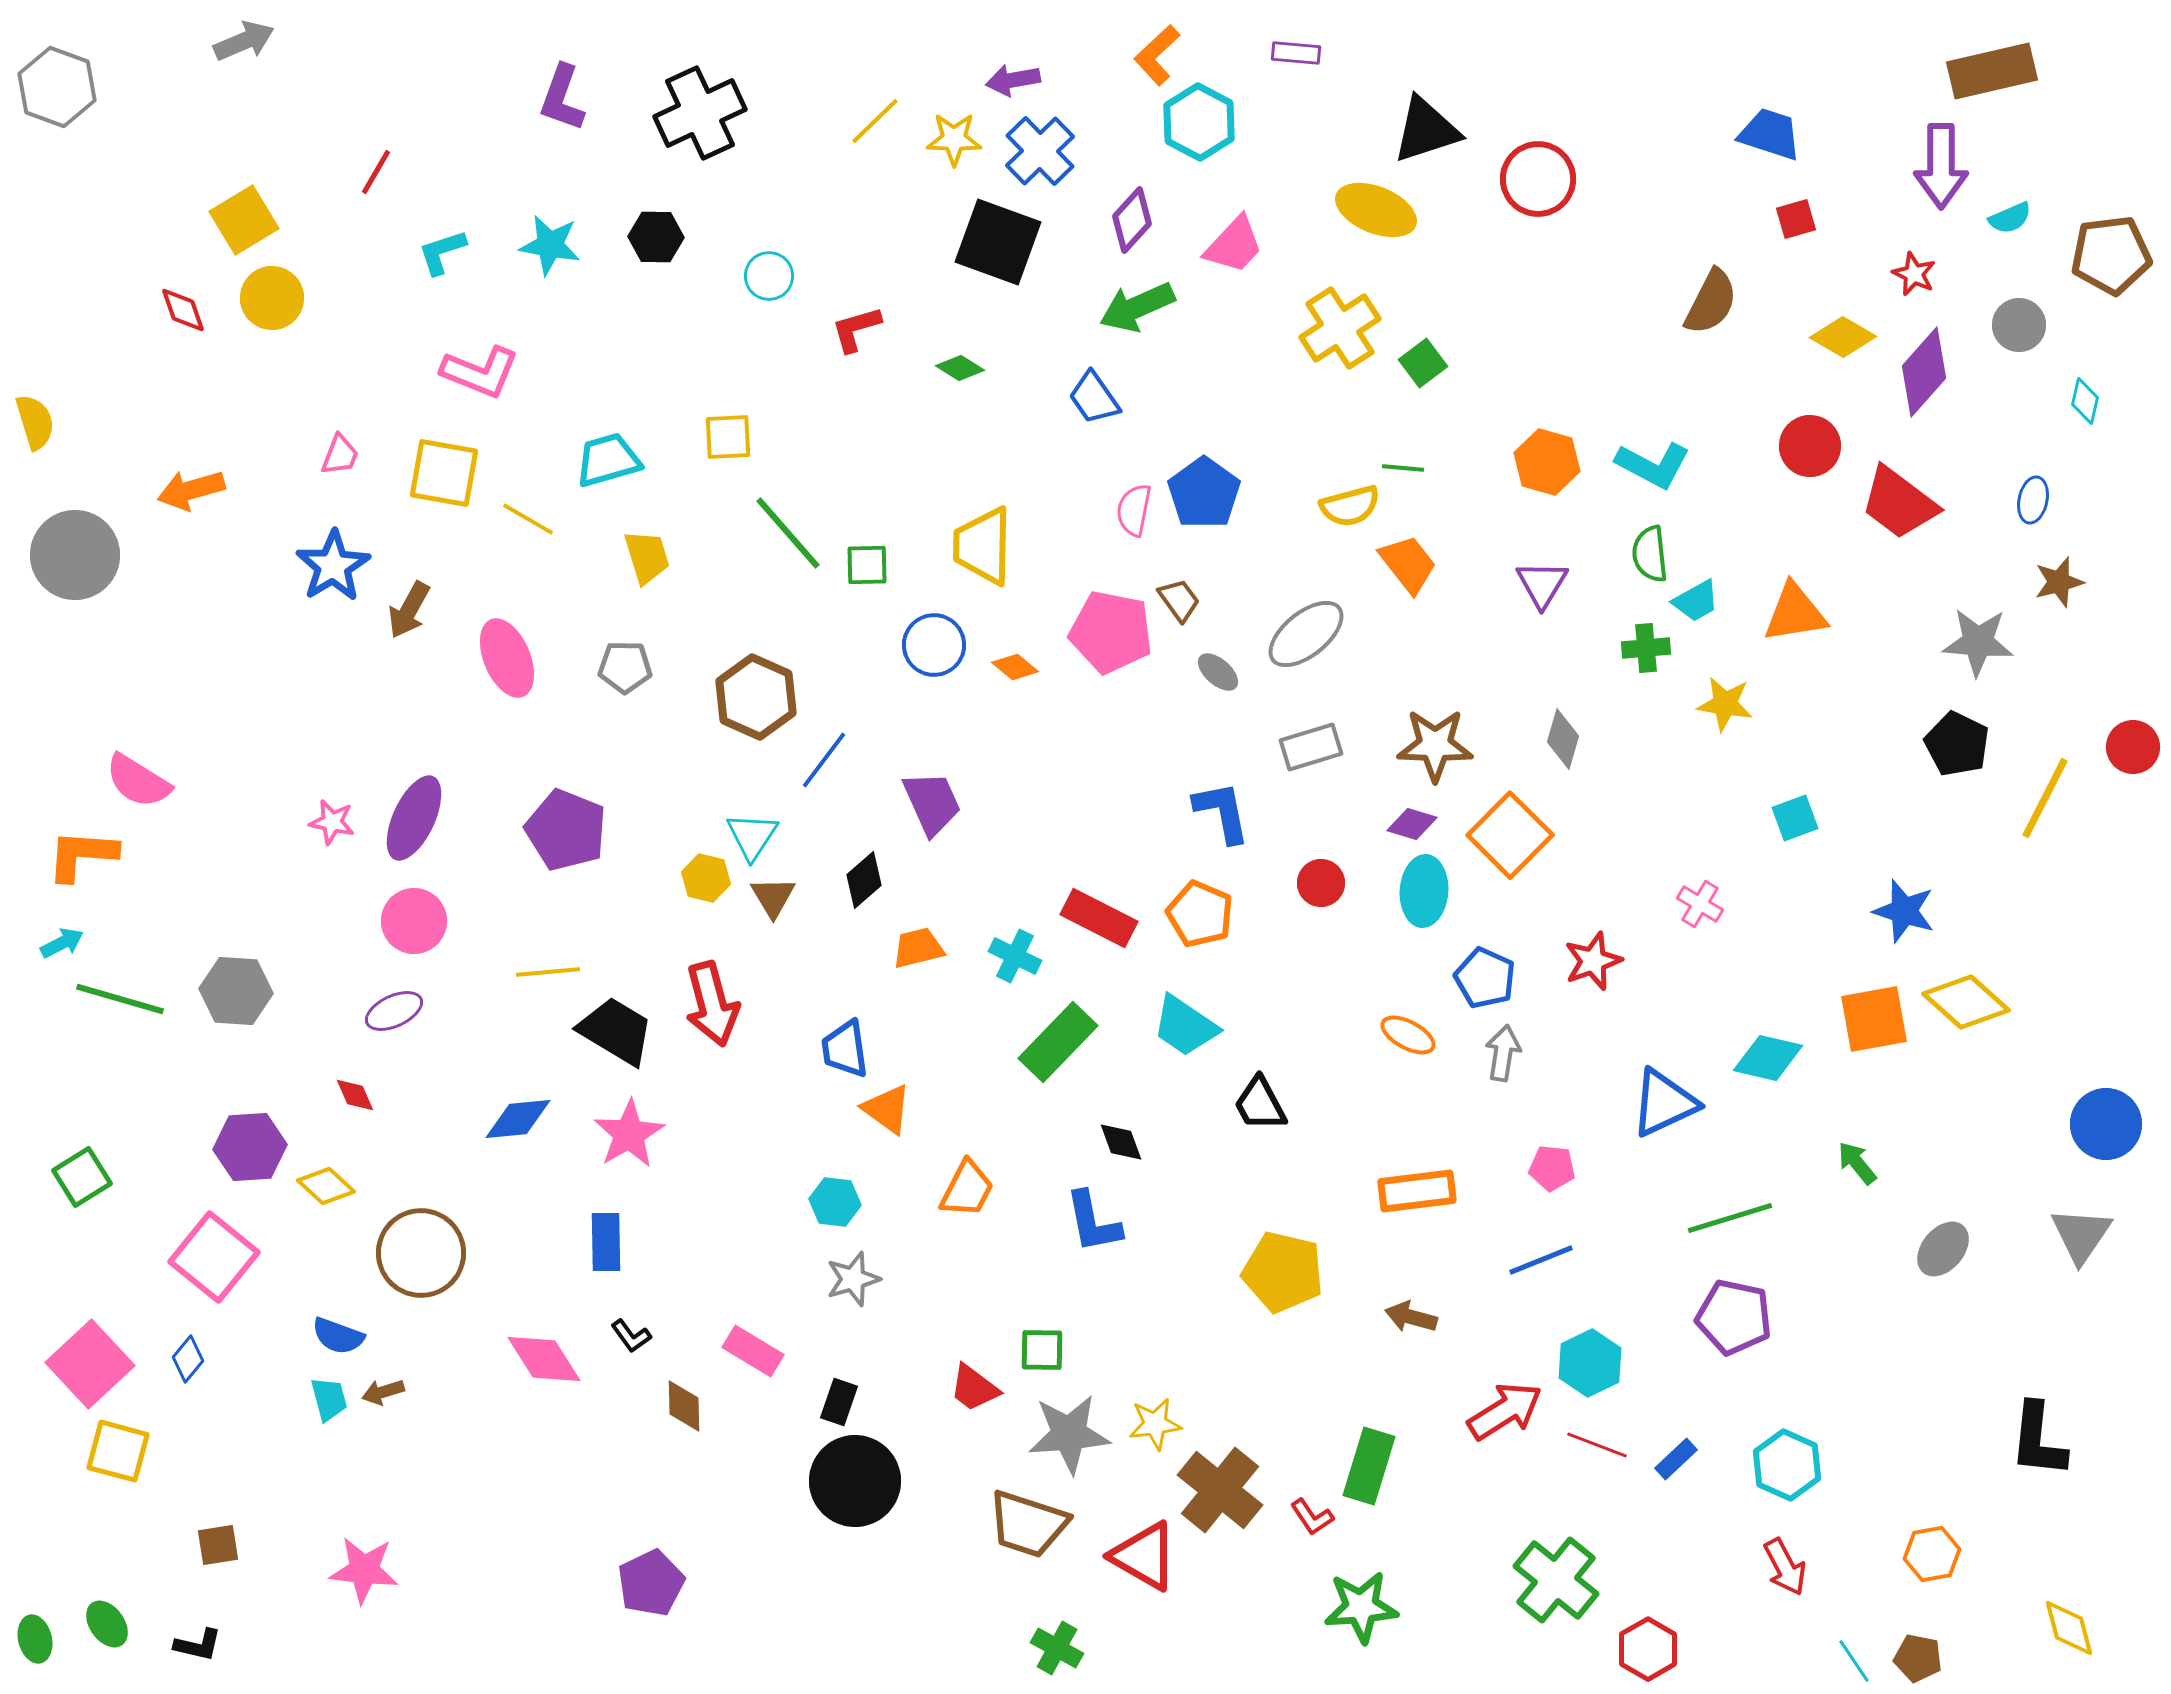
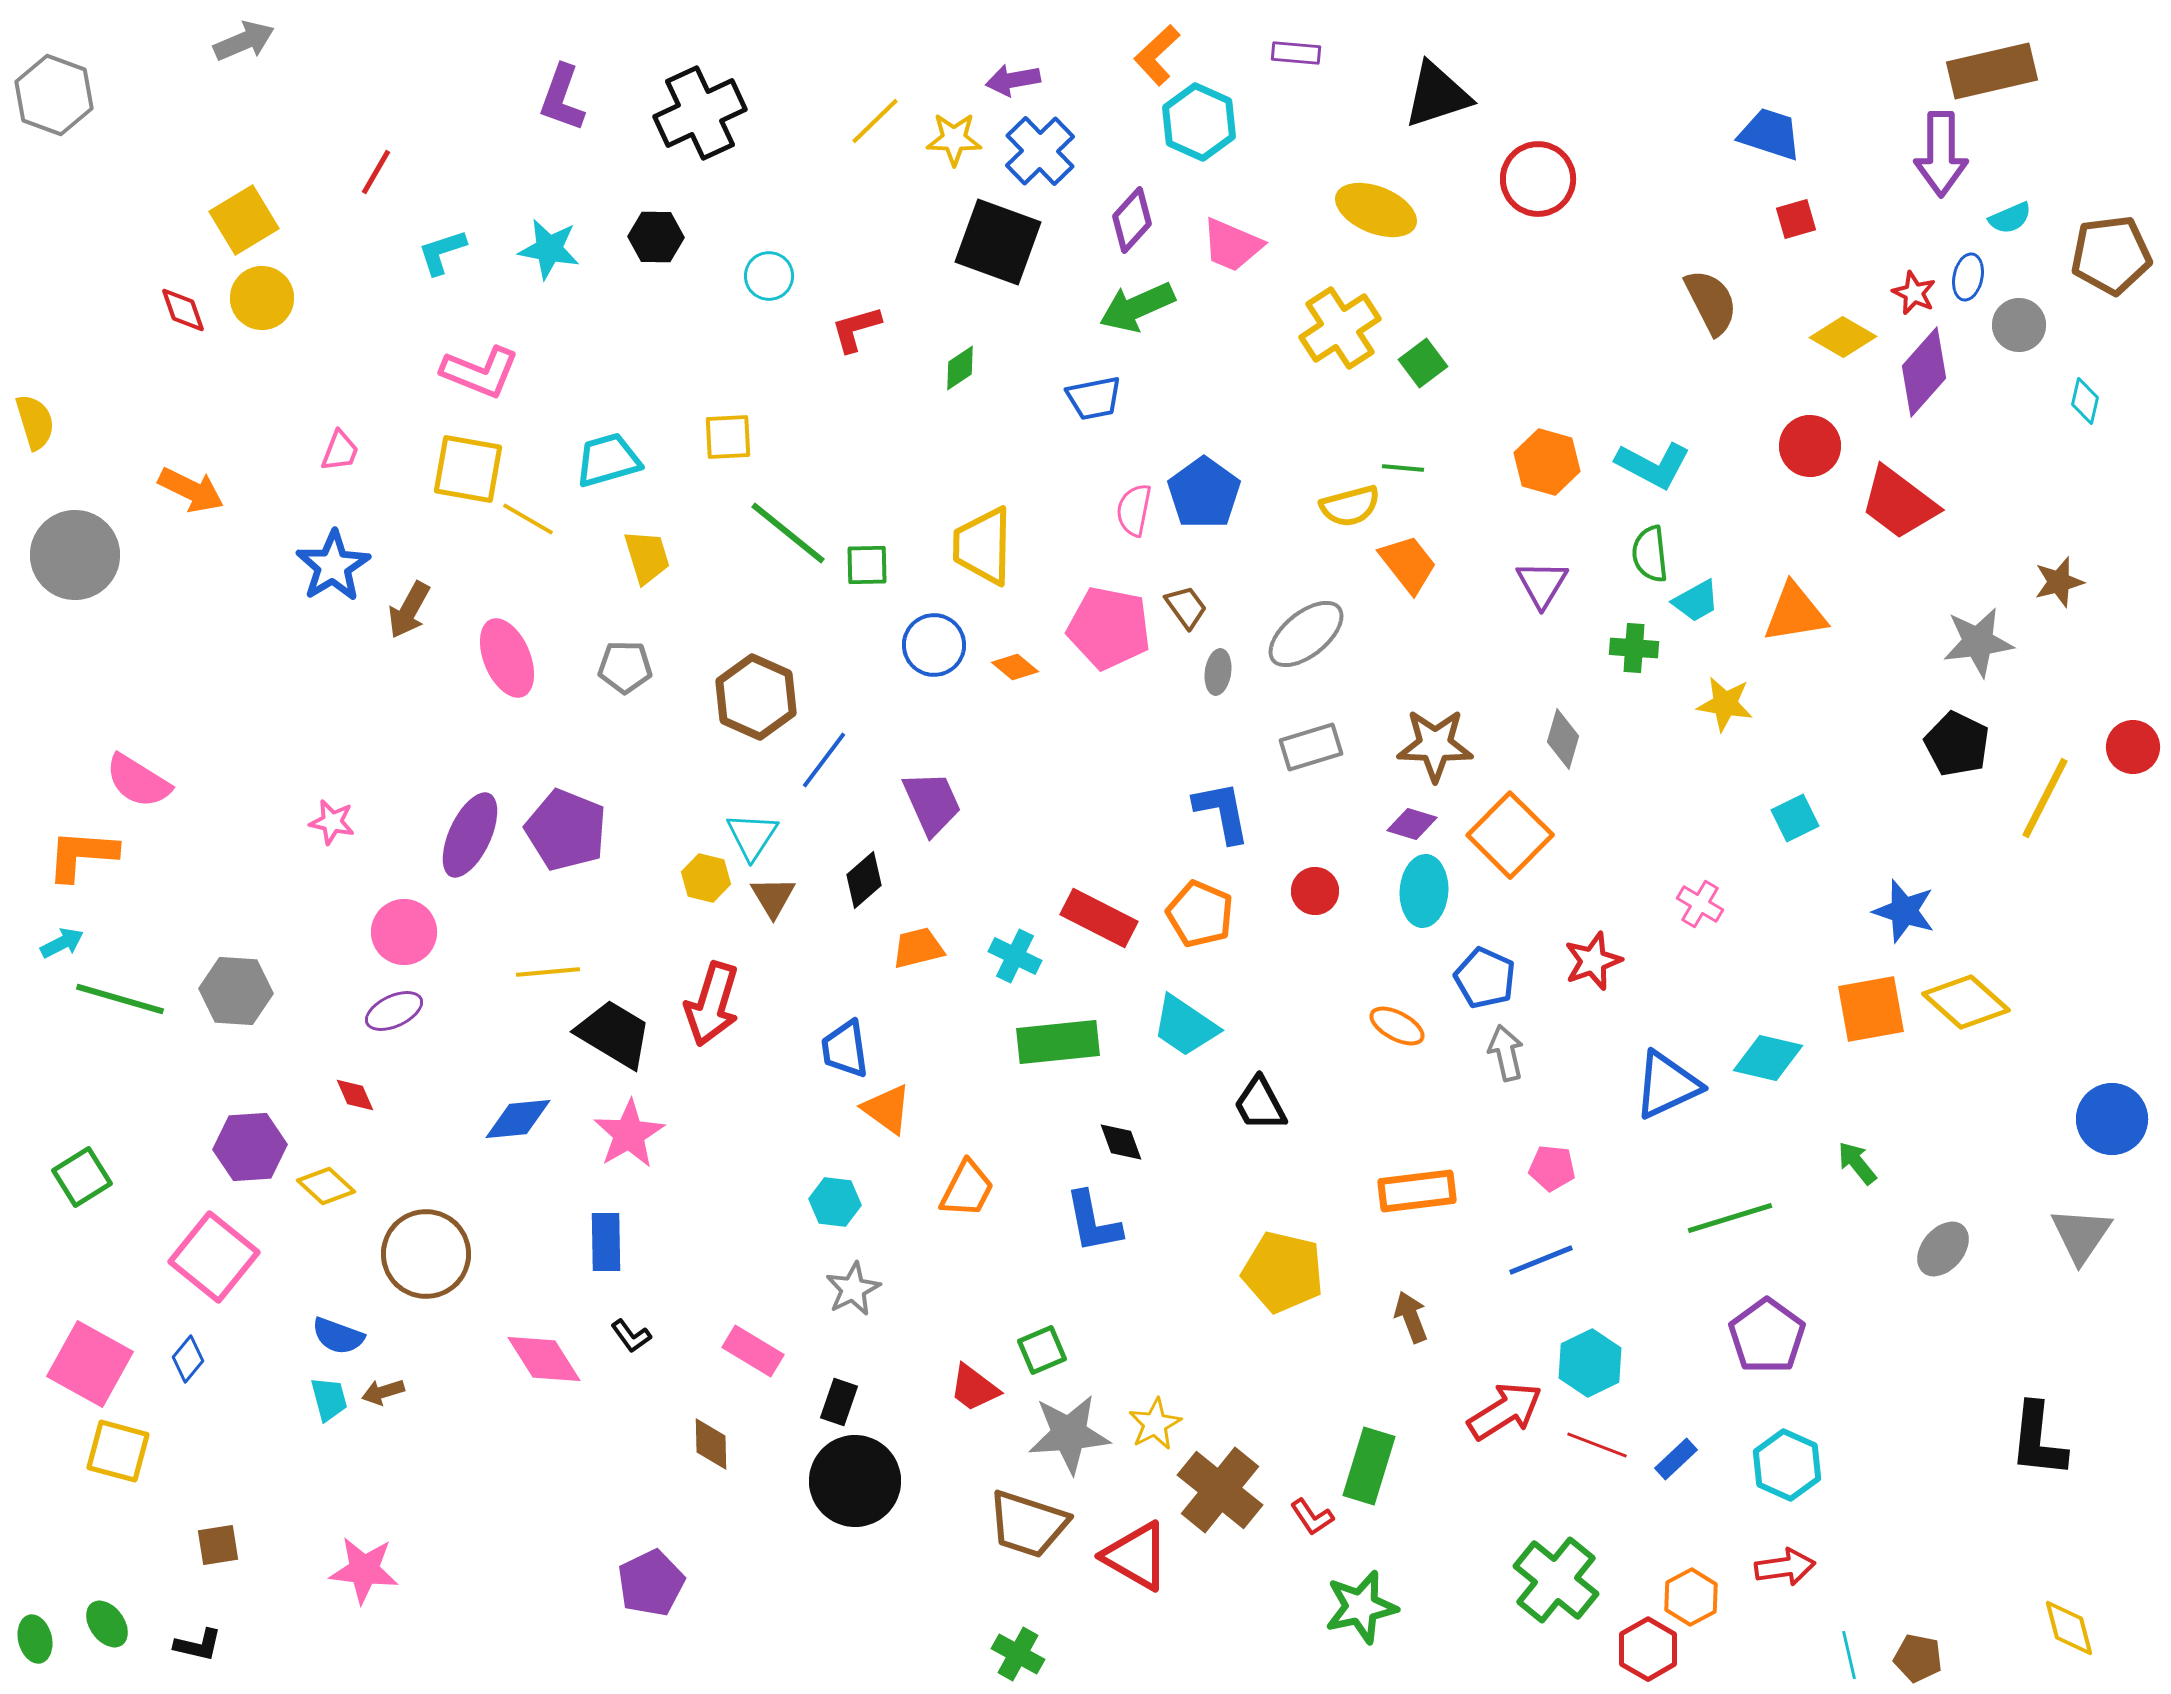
gray hexagon at (57, 87): moved 3 px left, 8 px down
cyan hexagon at (1199, 122): rotated 4 degrees counterclockwise
black triangle at (1426, 130): moved 11 px right, 35 px up
purple arrow at (1941, 166): moved 12 px up
cyan star at (550, 245): moved 1 px left, 4 px down
pink trapezoid at (1234, 245): moved 2 px left; rotated 70 degrees clockwise
red star at (1914, 274): moved 19 px down
yellow circle at (272, 298): moved 10 px left
brown semicircle at (1711, 302): rotated 54 degrees counterclockwise
green diamond at (960, 368): rotated 66 degrees counterclockwise
blue trapezoid at (1094, 398): rotated 66 degrees counterclockwise
pink trapezoid at (340, 455): moved 4 px up
yellow square at (444, 473): moved 24 px right, 4 px up
orange arrow at (191, 490): rotated 138 degrees counterclockwise
blue ellipse at (2033, 500): moved 65 px left, 223 px up
green line at (788, 533): rotated 10 degrees counterclockwise
brown trapezoid at (1179, 600): moved 7 px right, 7 px down
pink pentagon at (1111, 632): moved 2 px left, 4 px up
gray star at (1978, 642): rotated 12 degrees counterclockwise
green cross at (1646, 648): moved 12 px left; rotated 9 degrees clockwise
gray ellipse at (1218, 672): rotated 57 degrees clockwise
purple ellipse at (414, 818): moved 56 px right, 17 px down
cyan square at (1795, 818): rotated 6 degrees counterclockwise
red circle at (1321, 883): moved 6 px left, 8 px down
pink circle at (414, 921): moved 10 px left, 11 px down
red arrow at (712, 1004): rotated 32 degrees clockwise
orange square at (1874, 1019): moved 3 px left, 10 px up
black trapezoid at (616, 1031): moved 2 px left, 3 px down
orange ellipse at (1408, 1035): moved 11 px left, 9 px up
green rectangle at (1058, 1042): rotated 40 degrees clockwise
gray arrow at (1503, 1053): moved 3 px right; rotated 22 degrees counterclockwise
blue triangle at (1664, 1103): moved 3 px right, 18 px up
blue circle at (2106, 1124): moved 6 px right, 5 px up
brown circle at (421, 1253): moved 5 px right, 1 px down
gray star at (853, 1279): moved 10 px down; rotated 10 degrees counterclockwise
brown arrow at (1411, 1317): rotated 54 degrees clockwise
purple pentagon at (1734, 1317): moved 33 px right, 19 px down; rotated 24 degrees clockwise
green square at (1042, 1350): rotated 24 degrees counterclockwise
pink square at (90, 1364): rotated 18 degrees counterclockwise
brown diamond at (684, 1406): moved 27 px right, 38 px down
yellow star at (1155, 1424): rotated 20 degrees counterclockwise
orange hexagon at (1932, 1554): moved 241 px left, 43 px down; rotated 18 degrees counterclockwise
red triangle at (1144, 1556): moved 8 px left
red arrow at (1785, 1567): rotated 70 degrees counterclockwise
green star at (1361, 1607): rotated 8 degrees counterclockwise
green cross at (1057, 1648): moved 39 px left, 6 px down
cyan line at (1854, 1661): moved 5 px left, 6 px up; rotated 21 degrees clockwise
